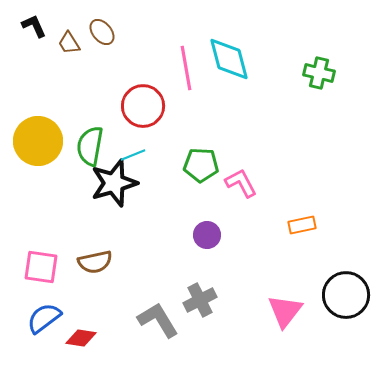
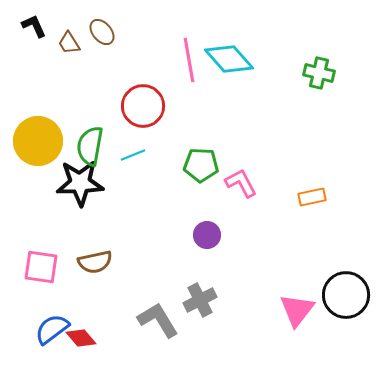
cyan diamond: rotated 27 degrees counterclockwise
pink line: moved 3 px right, 8 px up
black star: moved 34 px left; rotated 15 degrees clockwise
orange rectangle: moved 10 px right, 28 px up
pink triangle: moved 12 px right, 1 px up
blue semicircle: moved 8 px right, 11 px down
red diamond: rotated 40 degrees clockwise
